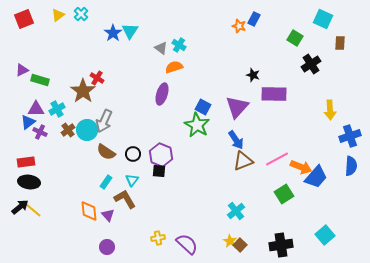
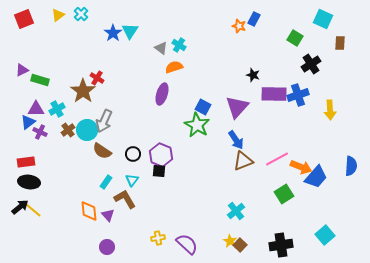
blue cross at (350, 136): moved 52 px left, 41 px up
brown semicircle at (106, 152): moved 4 px left, 1 px up
